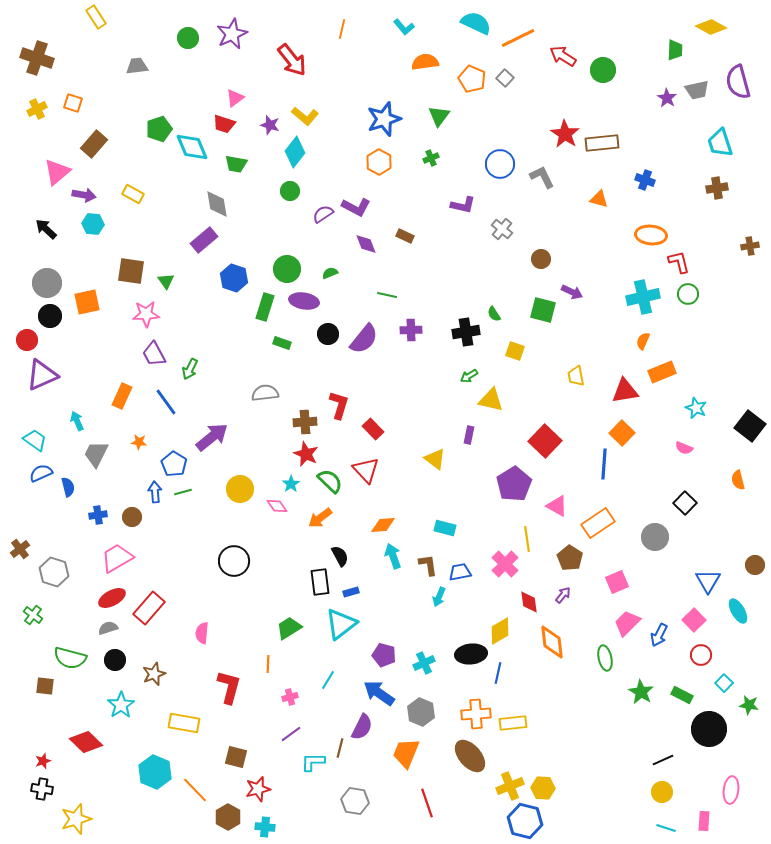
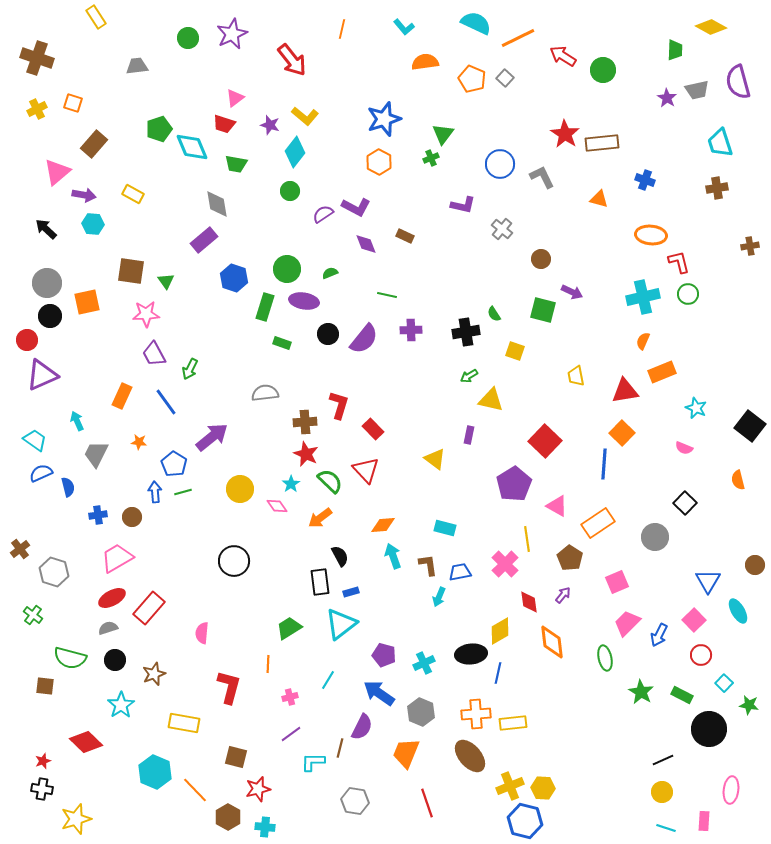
green triangle at (439, 116): moved 4 px right, 18 px down
